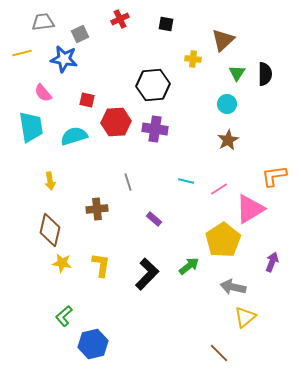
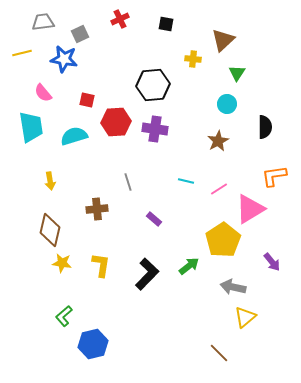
black semicircle: moved 53 px down
brown star: moved 10 px left, 1 px down
purple arrow: rotated 120 degrees clockwise
